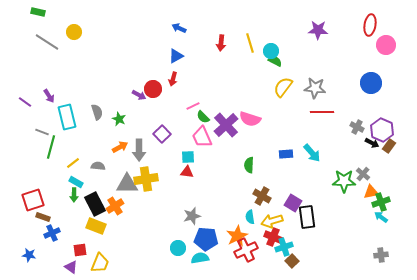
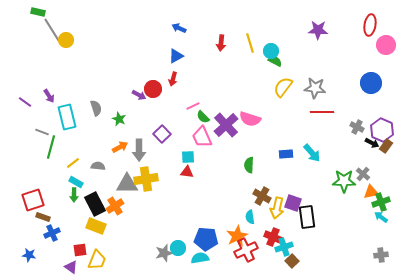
yellow circle at (74, 32): moved 8 px left, 8 px down
gray line at (47, 42): moved 5 px right, 12 px up; rotated 25 degrees clockwise
gray semicircle at (97, 112): moved 1 px left, 4 px up
brown rectangle at (389, 146): moved 3 px left
purple square at (293, 203): rotated 12 degrees counterclockwise
gray star at (192, 216): moved 28 px left, 37 px down
yellow arrow at (272, 221): moved 5 px right, 13 px up; rotated 60 degrees counterclockwise
yellow trapezoid at (100, 263): moved 3 px left, 3 px up
